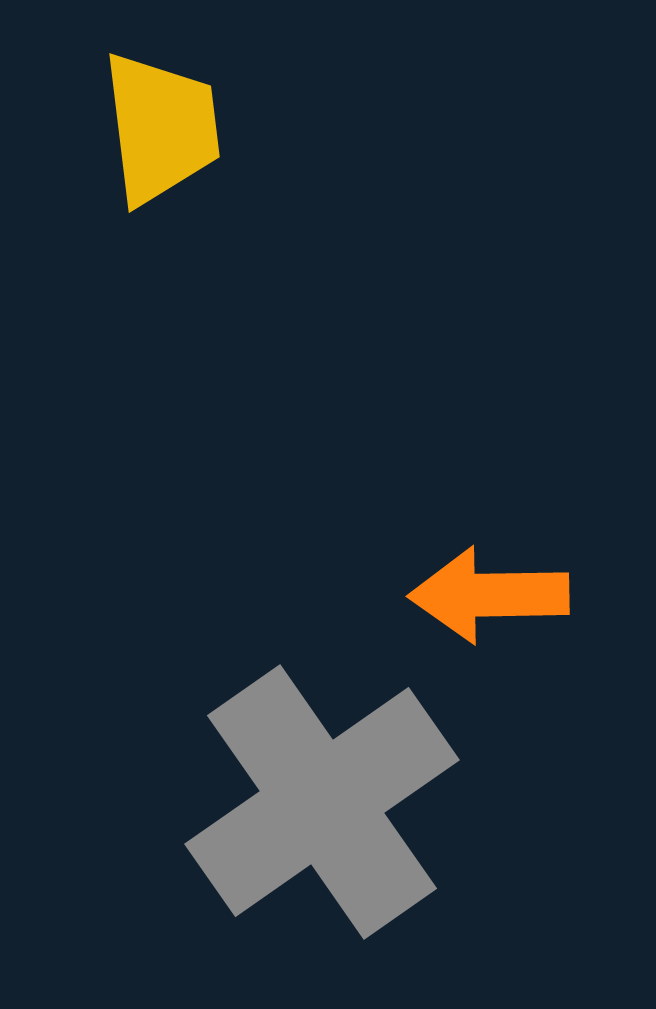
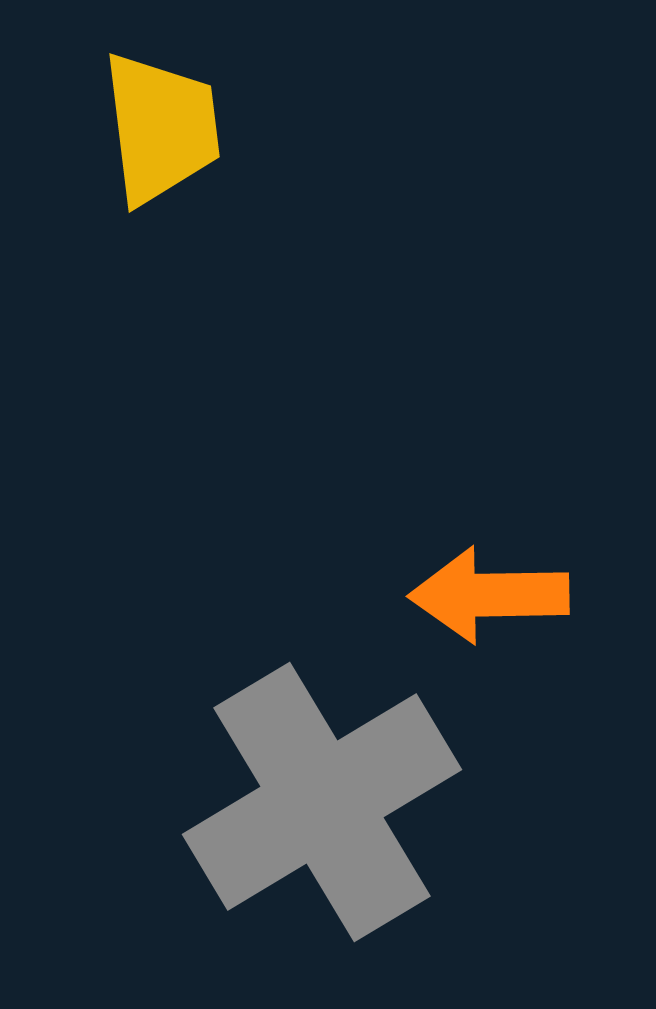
gray cross: rotated 4 degrees clockwise
